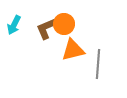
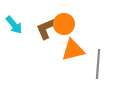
cyan arrow: rotated 66 degrees counterclockwise
